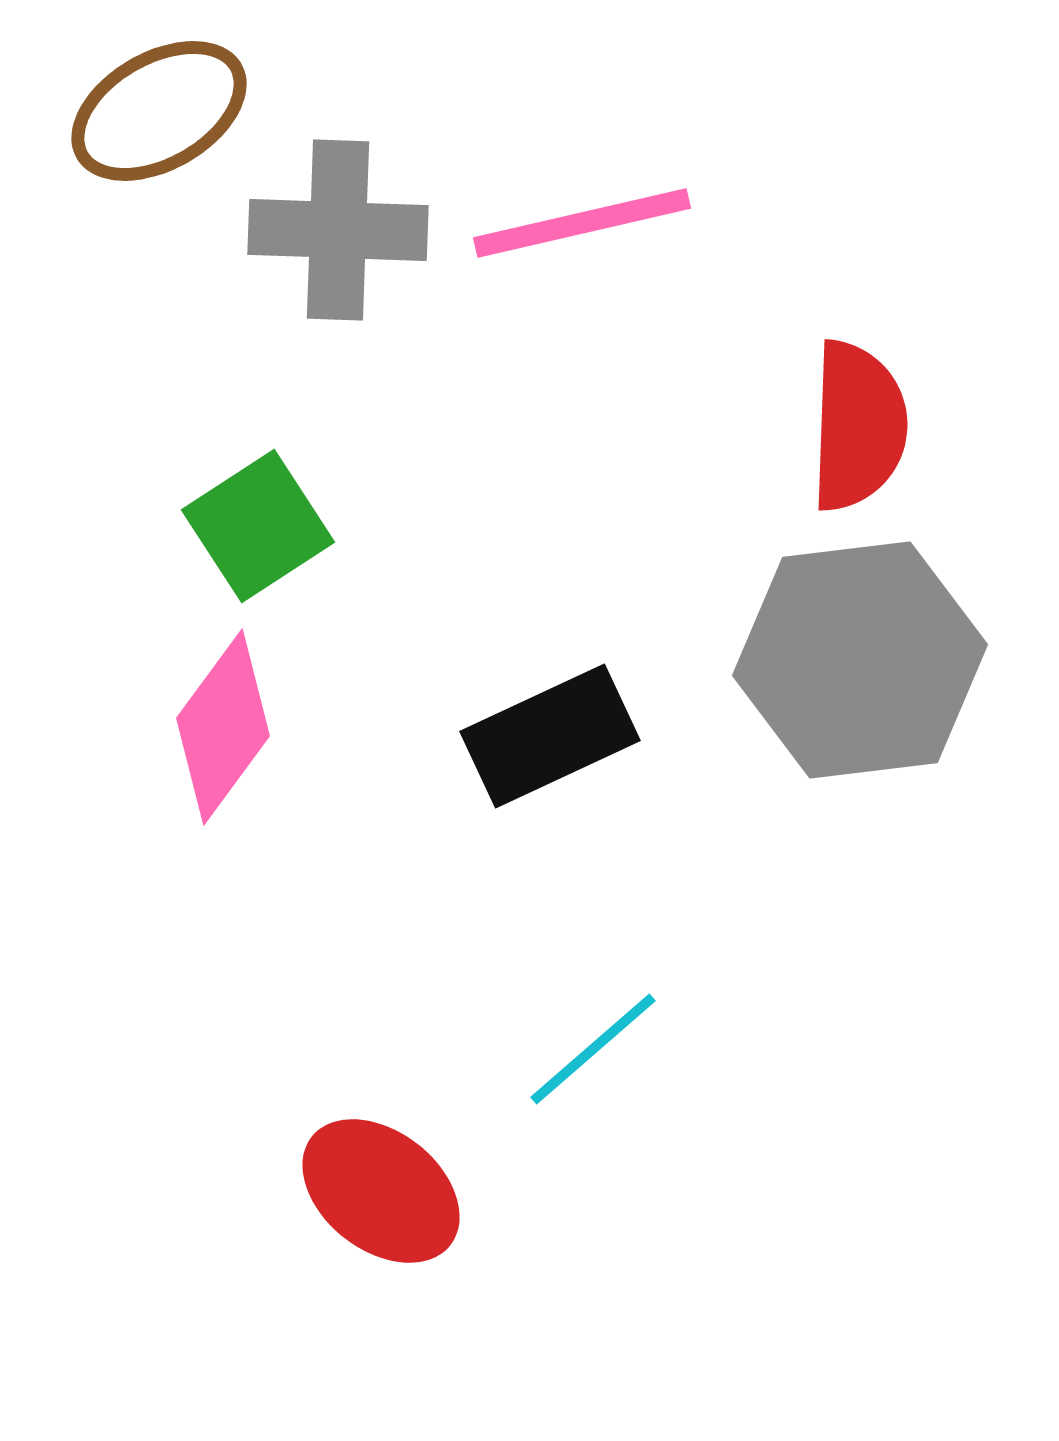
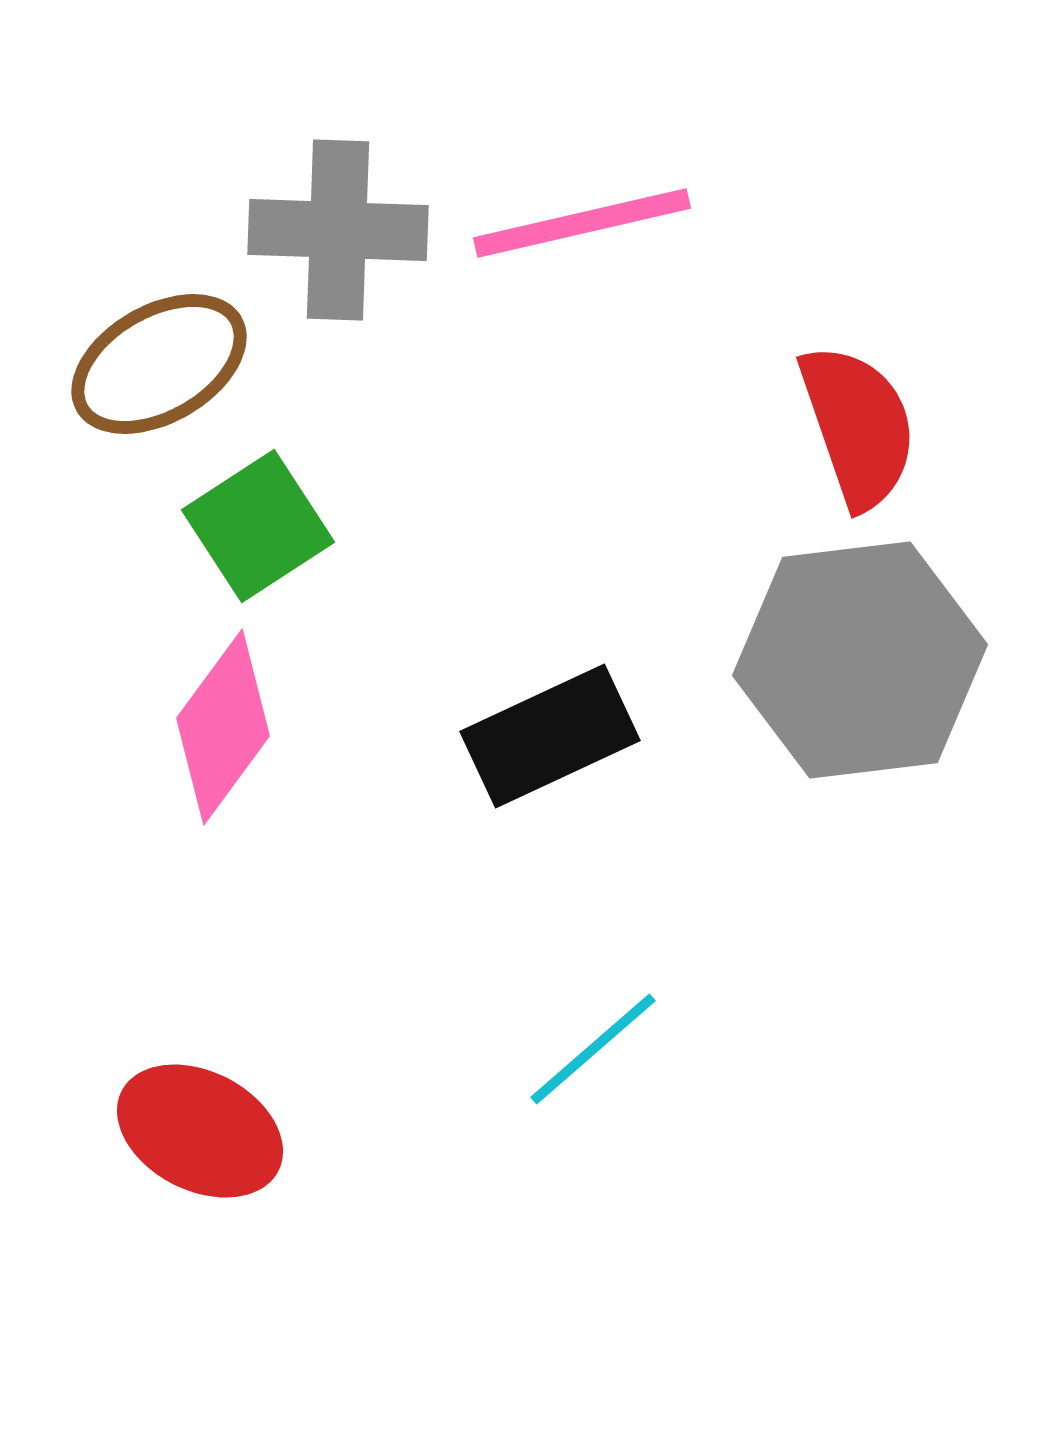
brown ellipse: moved 253 px down
red semicircle: rotated 21 degrees counterclockwise
red ellipse: moved 181 px left, 60 px up; rotated 11 degrees counterclockwise
